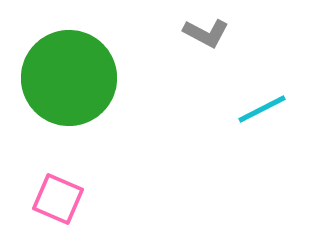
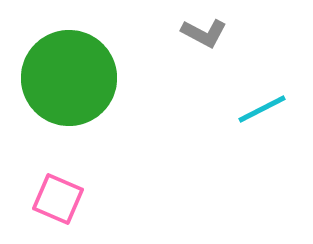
gray L-shape: moved 2 px left
